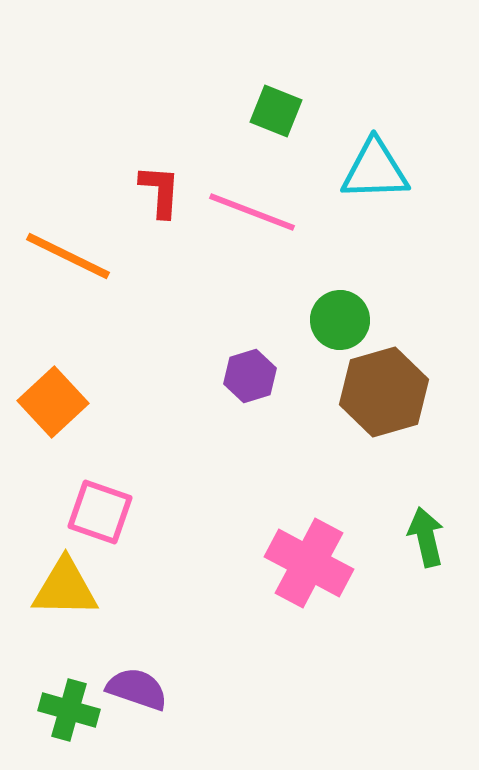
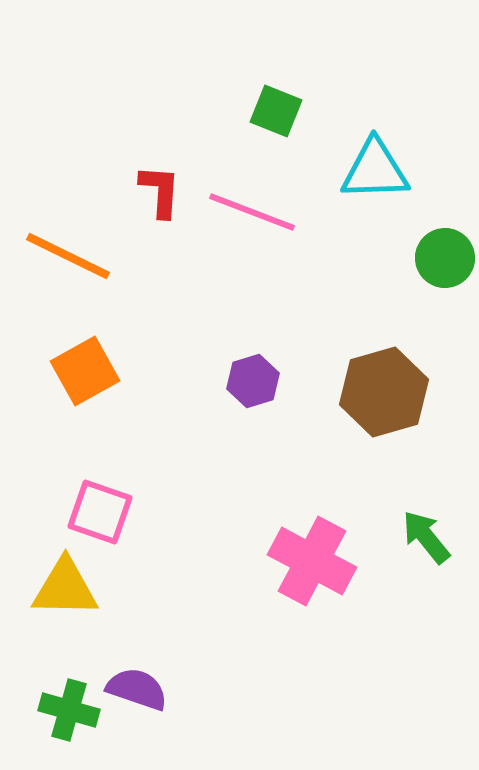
green circle: moved 105 px right, 62 px up
purple hexagon: moved 3 px right, 5 px down
orange square: moved 32 px right, 31 px up; rotated 14 degrees clockwise
green arrow: rotated 26 degrees counterclockwise
pink cross: moved 3 px right, 2 px up
